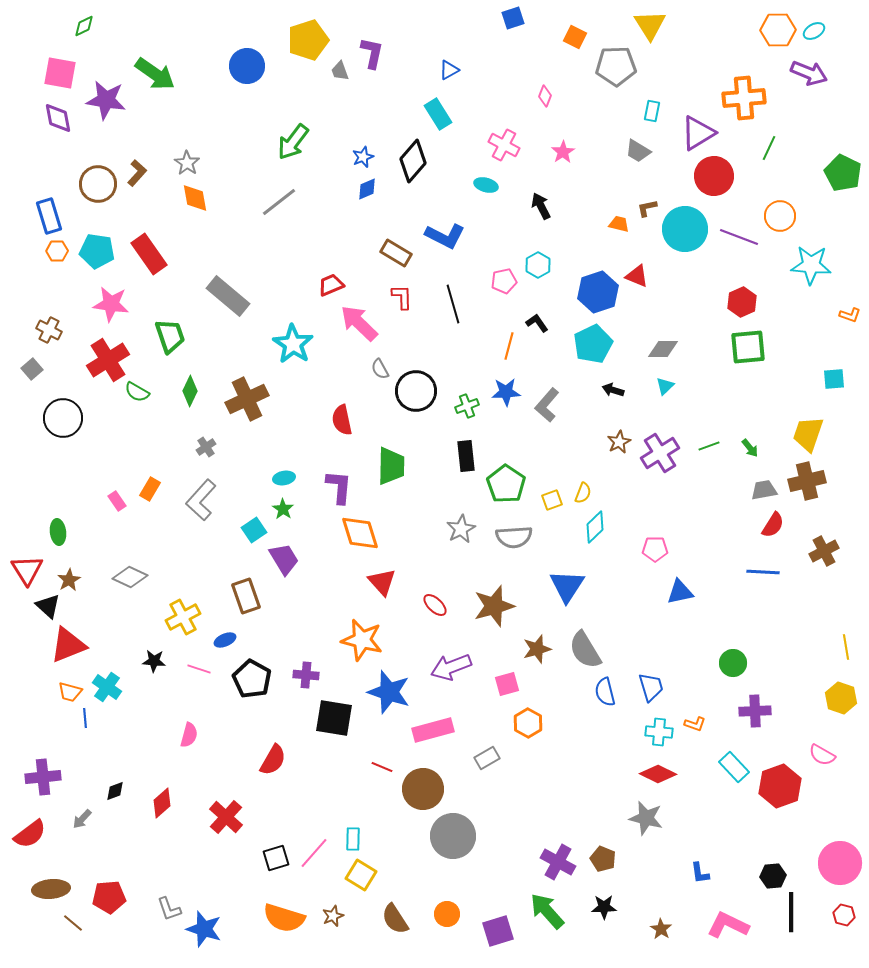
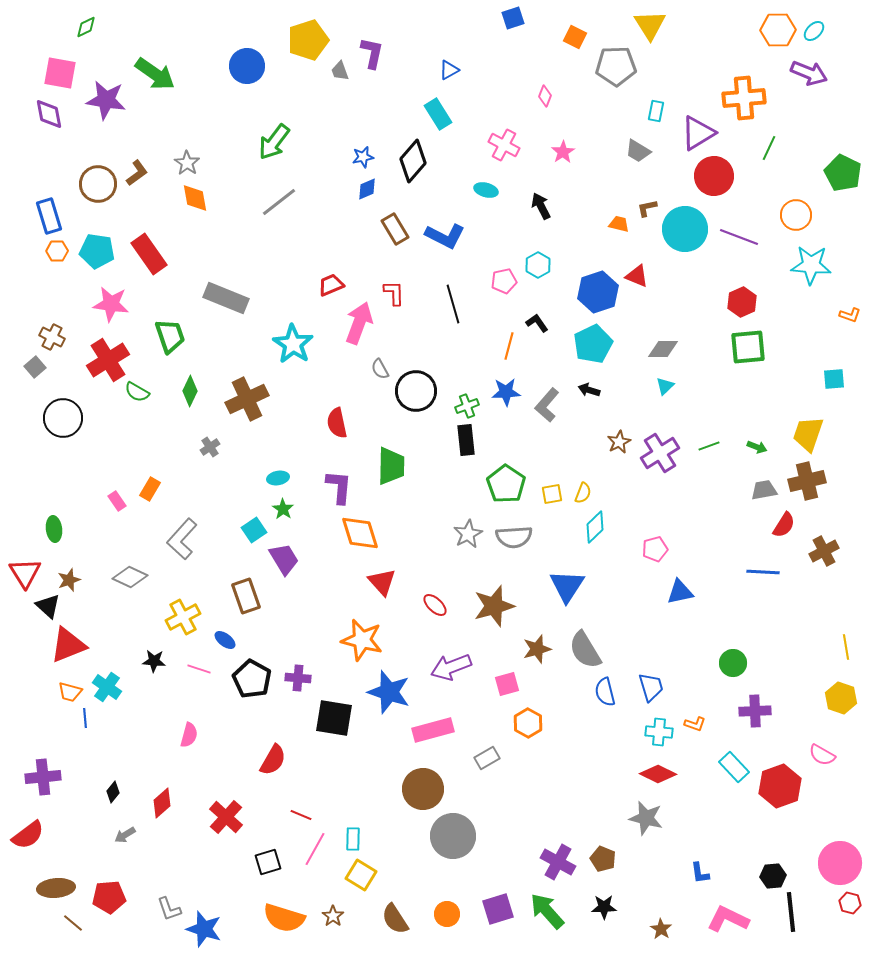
green diamond at (84, 26): moved 2 px right, 1 px down
cyan ellipse at (814, 31): rotated 15 degrees counterclockwise
cyan rectangle at (652, 111): moved 4 px right
purple diamond at (58, 118): moved 9 px left, 4 px up
green arrow at (293, 142): moved 19 px left
blue star at (363, 157): rotated 10 degrees clockwise
brown L-shape at (137, 173): rotated 12 degrees clockwise
cyan ellipse at (486, 185): moved 5 px down
orange circle at (780, 216): moved 16 px right, 1 px up
brown rectangle at (396, 253): moved 1 px left, 24 px up; rotated 28 degrees clockwise
gray rectangle at (228, 296): moved 2 px left, 2 px down; rotated 18 degrees counterclockwise
red L-shape at (402, 297): moved 8 px left, 4 px up
pink arrow at (359, 323): rotated 66 degrees clockwise
brown cross at (49, 330): moved 3 px right, 7 px down
gray square at (32, 369): moved 3 px right, 2 px up
black arrow at (613, 390): moved 24 px left
red semicircle at (342, 420): moved 5 px left, 3 px down
gray cross at (206, 447): moved 4 px right
green arrow at (750, 448): moved 7 px right, 1 px up; rotated 30 degrees counterclockwise
black rectangle at (466, 456): moved 16 px up
cyan ellipse at (284, 478): moved 6 px left
gray L-shape at (201, 500): moved 19 px left, 39 px down
yellow square at (552, 500): moved 6 px up; rotated 10 degrees clockwise
red semicircle at (773, 525): moved 11 px right
gray star at (461, 529): moved 7 px right, 5 px down
green ellipse at (58, 532): moved 4 px left, 3 px up
pink pentagon at (655, 549): rotated 15 degrees counterclockwise
red triangle at (27, 570): moved 2 px left, 3 px down
brown star at (69, 580): rotated 10 degrees clockwise
blue ellipse at (225, 640): rotated 60 degrees clockwise
purple cross at (306, 675): moved 8 px left, 3 px down
red line at (382, 767): moved 81 px left, 48 px down
black diamond at (115, 791): moved 2 px left, 1 px down; rotated 30 degrees counterclockwise
gray arrow at (82, 819): moved 43 px right, 16 px down; rotated 15 degrees clockwise
red semicircle at (30, 834): moved 2 px left, 1 px down
pink line at (314, 853): moved 1 px right, 4 px up; rotated 12 degrees counterclockwise
black square at (276, 858): moved 8 px left, 4 px down
brown ellipse at (51, 889): moved 5 px right, 1 px up
black line at (791, 912): rotated 6 degrees counterclockwise
red hexagon at (844, 915): moved 6 px right, 12 px up
brown star at (333, 916): rotated 15 degrees counterclockwise
pink L-shape at (728, 925): moved 6 px up
purple square at (498, 931): moved 22 px up
